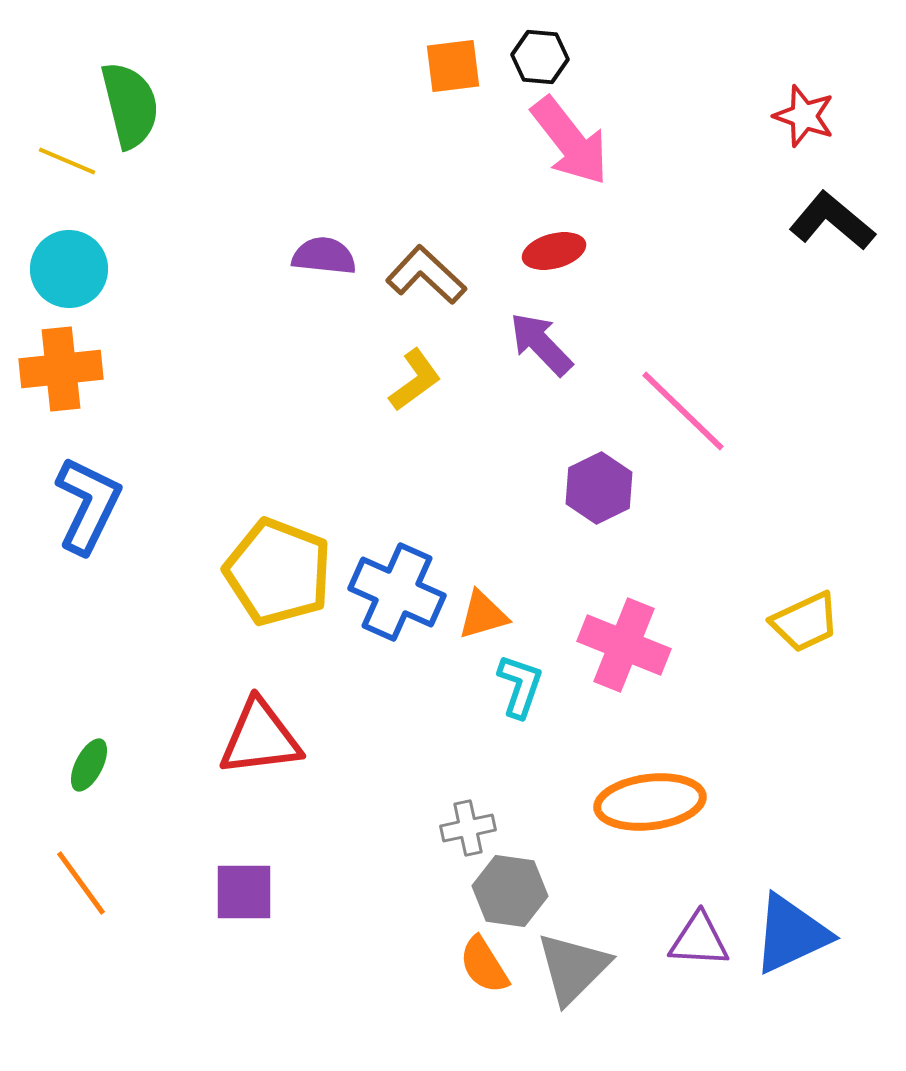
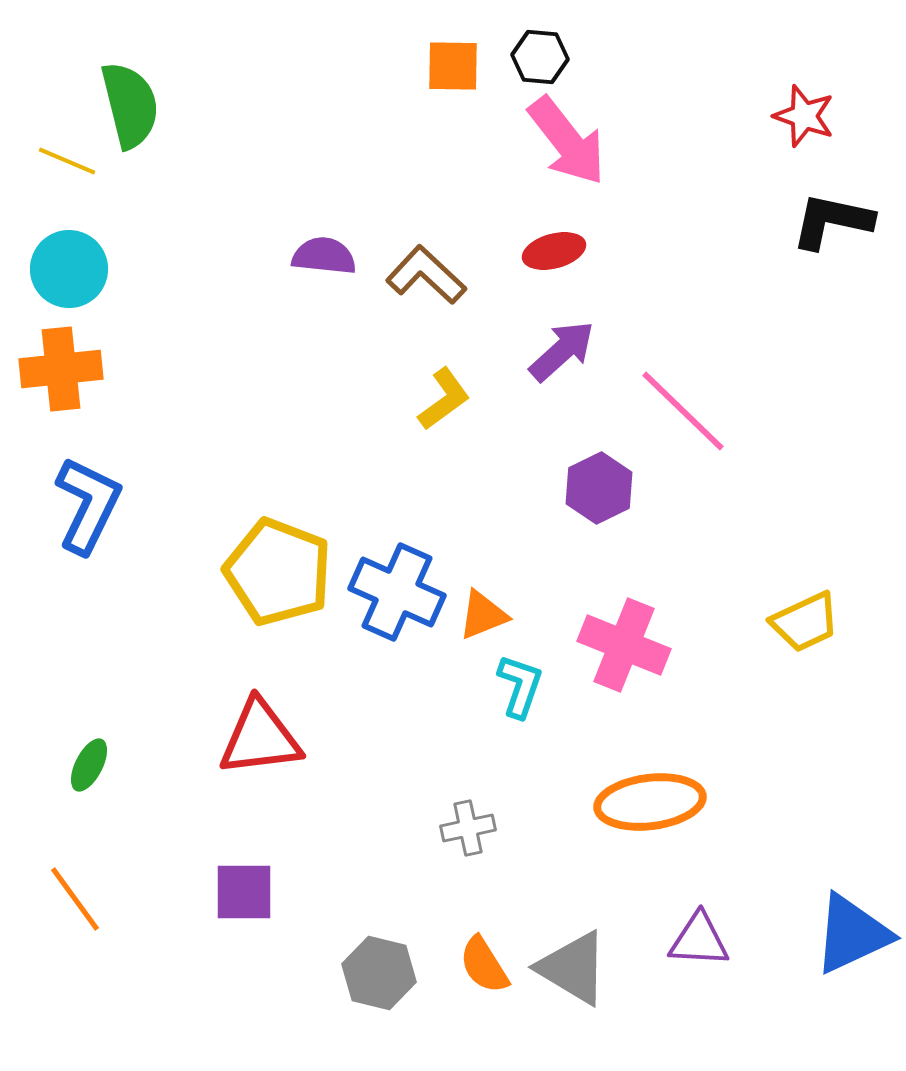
orange square: rotated 8 degrees clockwise
pink arrow: moved 3 px left
black L-shape: rotated 28 degrees counterclockwise
purple arrow: moved 21 px right, 7 px down; rotated 92 degrees clockwise
yellow L-shape: moved 29 px right, 19 px down
orange triangle: rotated 6 degrees counterclockwise
orange line: moved 6 px left, 16 px down
gray hexagon: moved 131 px left, 82 px down; rotated 6 degrees clockwise
blue triangle: moved 61 px right
gray triangle: rotated 44 degrees counterclockwise
